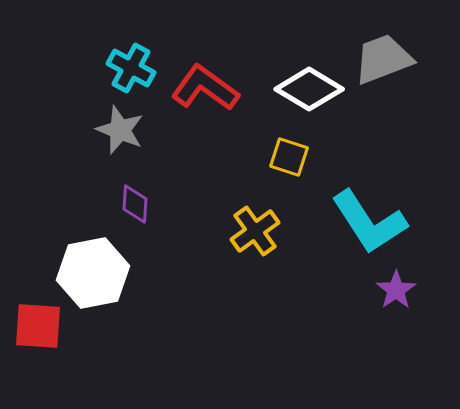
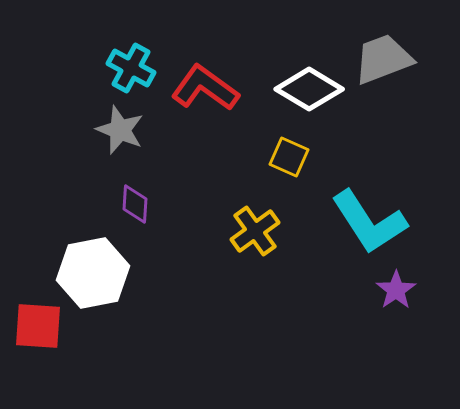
yellow square: rotated 6 degrees clockwise
